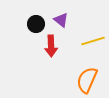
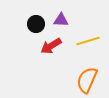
purple triangle: rotated 35 degrees counterclockwise
yellow line: moved 5 px left
red arrow: rotated 60 degrees clockwise
